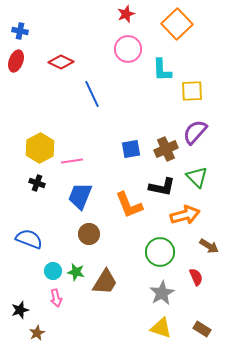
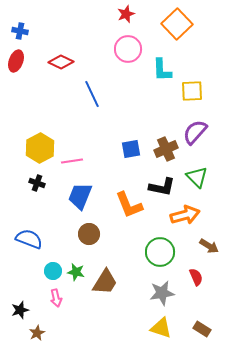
gray star: rotated 20 degrees clockwise
